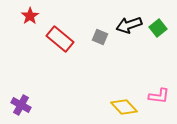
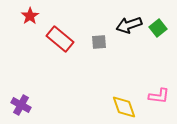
gray square: moved 1 px left, 5 px down; rotated 28 degrees counterclockwise
yellow diamond: rotated 24 degrees clockwise
